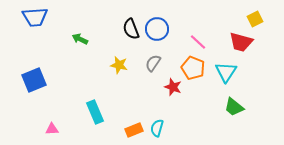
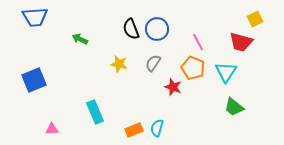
pink line: rotated 18 degrees clockwise
yellow star: moved 1 px up
